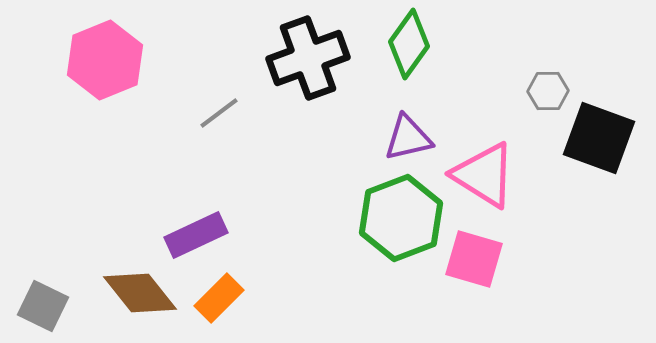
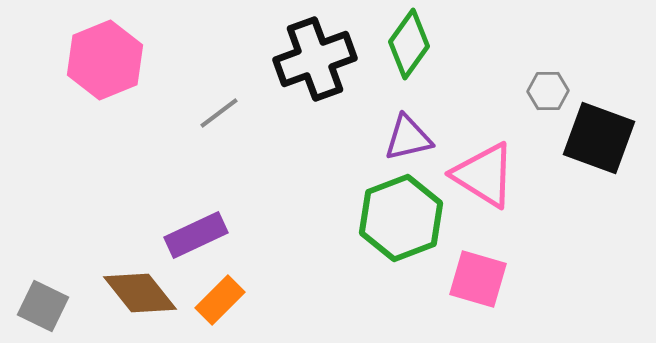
black cross: moved 7 px right, 1 px down
pink square: moved 4 px right, 20 px down
orange rectangle: moved 1 px right, 2 px down
